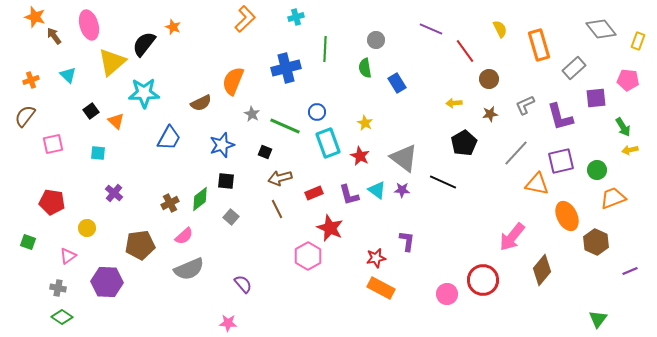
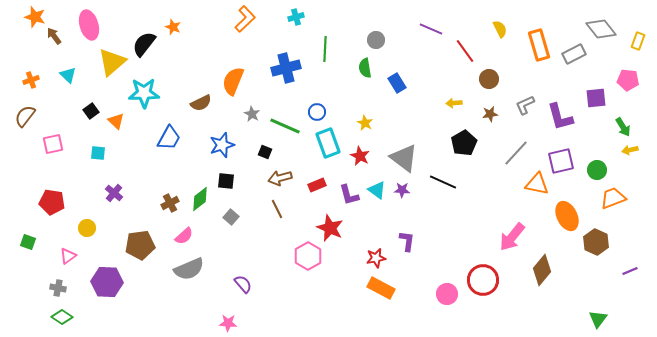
gray rectangle at (574, 68): moved 14 px up; rotated 15 degrees clockwise
red rectangle at (314, 193): moved 3 px right, 8 px up
